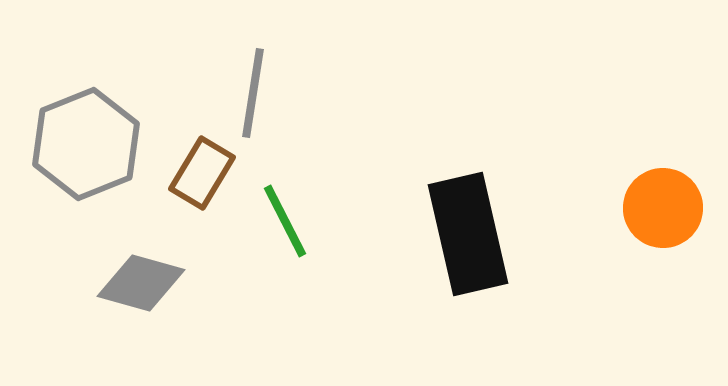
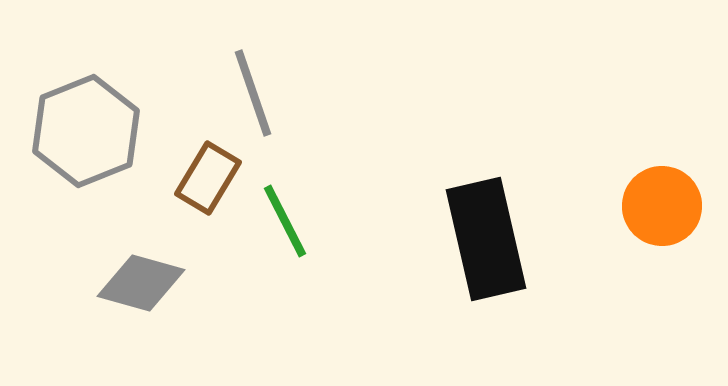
gray line: rotated 28 degrees counterclockwise
gray hexagon: moved 13 px up
brown rectangle: moved 6 px right, 5 px down
orange circle: moved 1 px left, 2 px up
black rectangle: moved 18 px right, 5 px down
